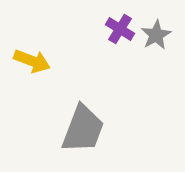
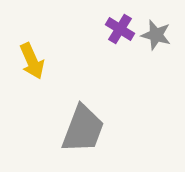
gray star: rotated 28 degrees counterclockwise
yellow arrow: rotated 45 degrees clockwise
